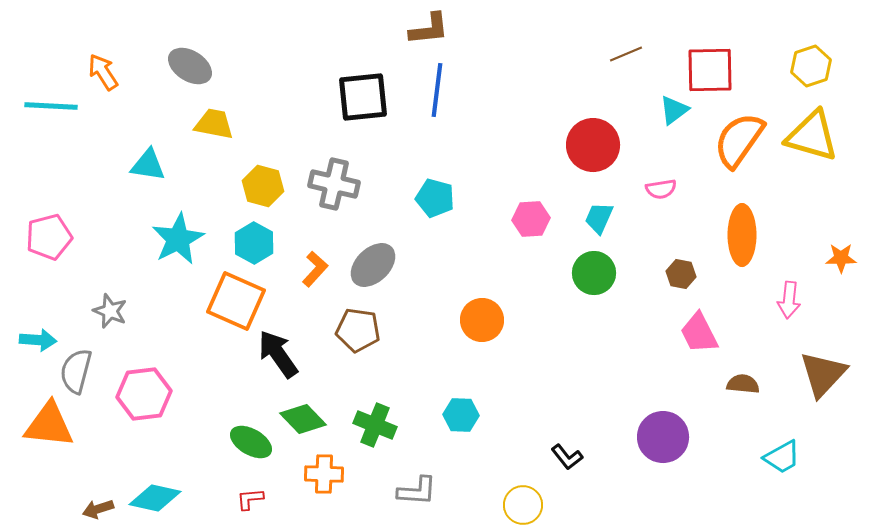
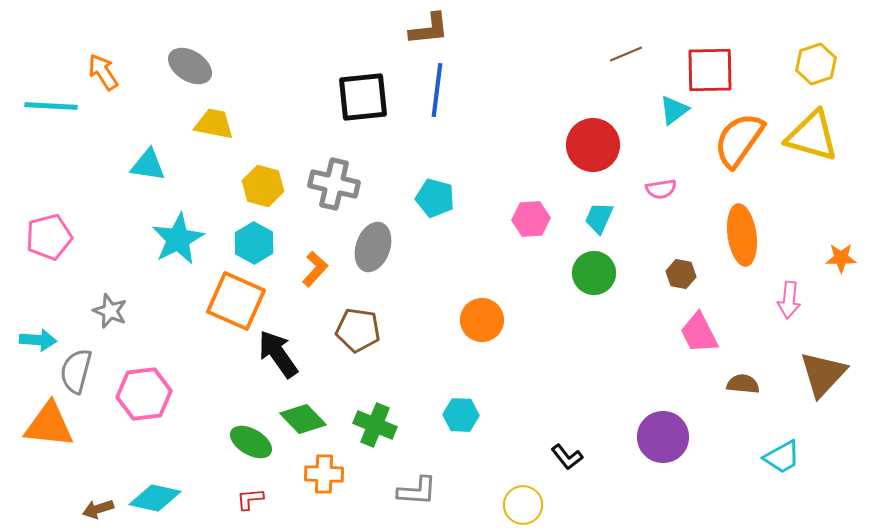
yellow hexagon at (811, 66): moved 5 px right, 2 px up
orange ellipse at (742, 235): rotated 8 degrees counterclockwise
gray ellipse at (373, 265): moved 18 px up; rotated 27 degrees counterclockwise
